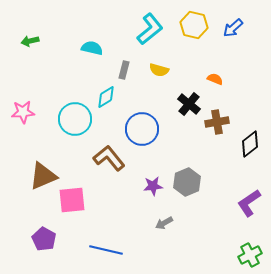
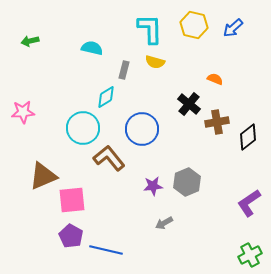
cyan L-shape: rotated 52 degrees counterclockwise
yellow semicircle: moved 4 px left, 8 px up
cyan circle: moved 8 px right, 9 px down
black diamond: moved 2 px left, 7 px up
purple pentagon: moved 27 px right, 3 px up
